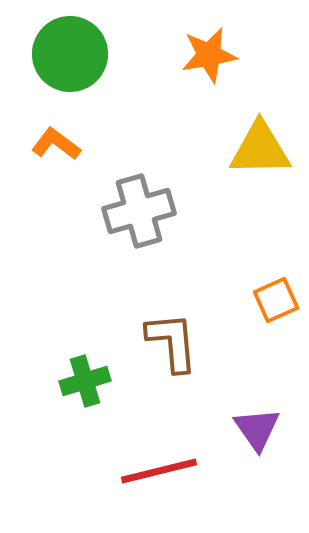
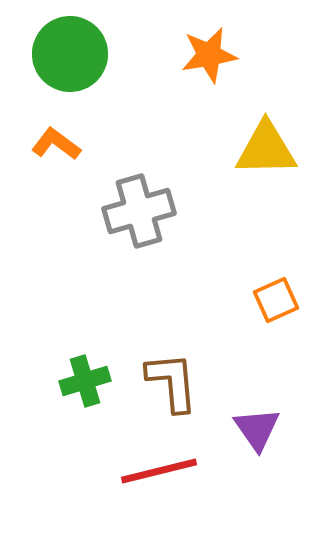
yellow triangle: moved 6 px right
brown L-shape: moved 40 px down
